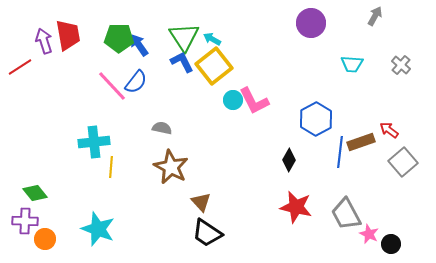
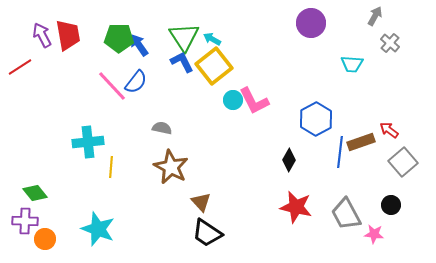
purple arrow: moved 2 px left, 6 px up; rotated 10 degrees counterclockwise
gray cross: moved 11 px left, 22 px up
cyan cross: moved 6 px left
pink star: moved 5 px right; rotated 18 degrees counterclockwise
black circle: moved 39 px up
